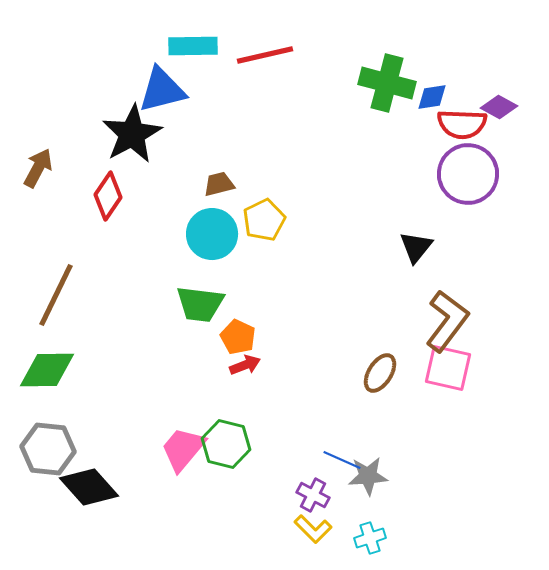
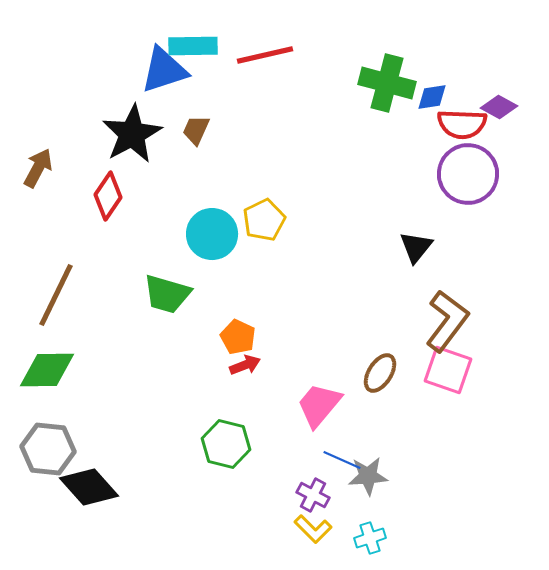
blue triangle: moved 2 px right, 20 px up; rotated 4 degrees counterclockwise
brown trapezoid: moved 23 px left, 54 px up; rotated 52 degrees counterclockwise
green trapezoid: moved 33 px left, 10 px up; rotated 9 degrees clockwise
pink square: moved 2 px down; rotated 6 degrees clockwise
pink trapezoid: moved 136 px right, 44 px up
